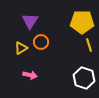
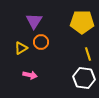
purple triangle: moved 4 px right
yellow line: moved 1 px left, 9 px down
white hexagon: rotated 10 degrees counterclockwise
